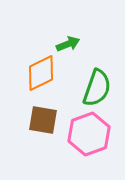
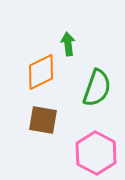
green arrow: rotated 75 degrees counterclockwise
orange diamond: moved 1 px up
pink hexagon: moved 7 px right, 19 px down; rotated 12 degrees counterclockwise
